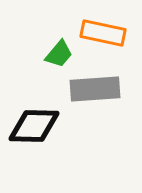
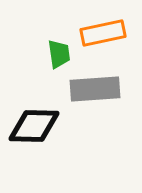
orange rectangle: rotated 24 degrees counterclockwise
green trapezoid: rotated 48 degrees counterclockwise
